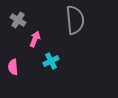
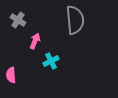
pink arrow: moved 2 px down
pink semicircle: moved 2 px left, 8 px down
